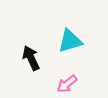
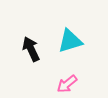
black arrow: moved 9 px up
